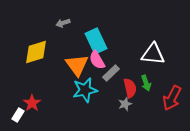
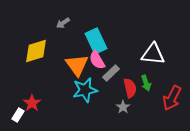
gray arrow: rotated 16 degrees counterclockwise
yellow diamond: moved 1 px up
gray star: moved 2 px left, 3 px down; rotated 16 degrees counterclockwise
